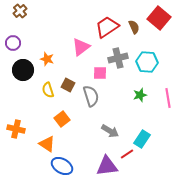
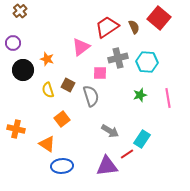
blue ellipse: rotated 35 degrees counterclockwise
